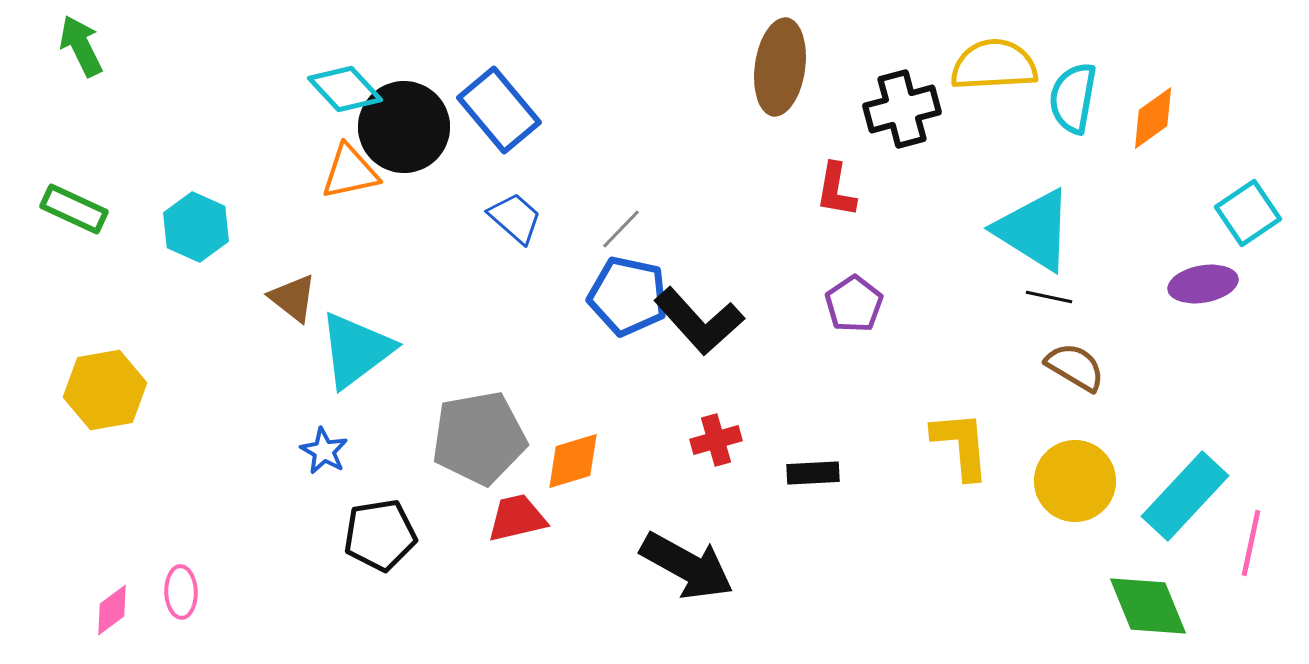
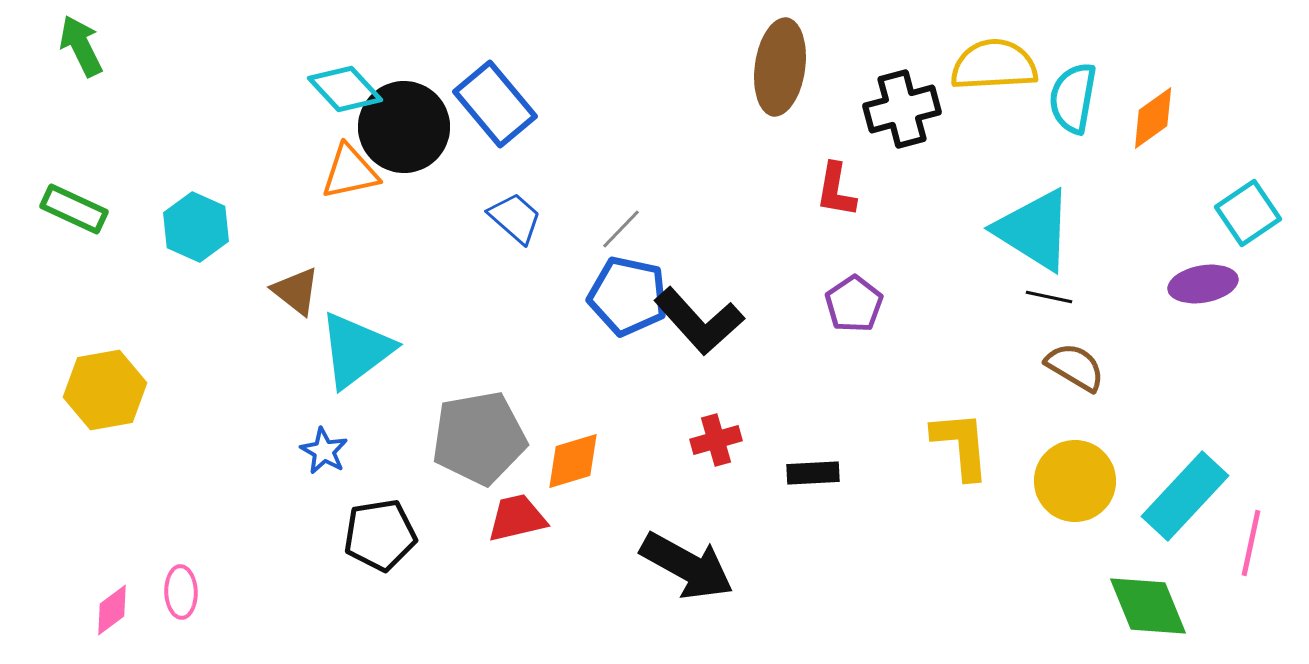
blue rectangle at (499, 110): moved 4 px left, 6 px up
brown triangle at (293, 298): moved 3 px right, 7 px up
